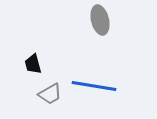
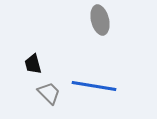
gray trapezoid: moved 1 px left, 1 px up; rotated 105 degrees counterclockwise
